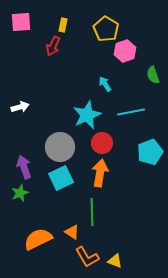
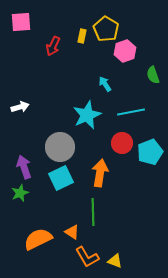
yellow rectangle: moved 19 px right, 11 px down
red circle: moved 20 px right
green line: moved 1 px right
